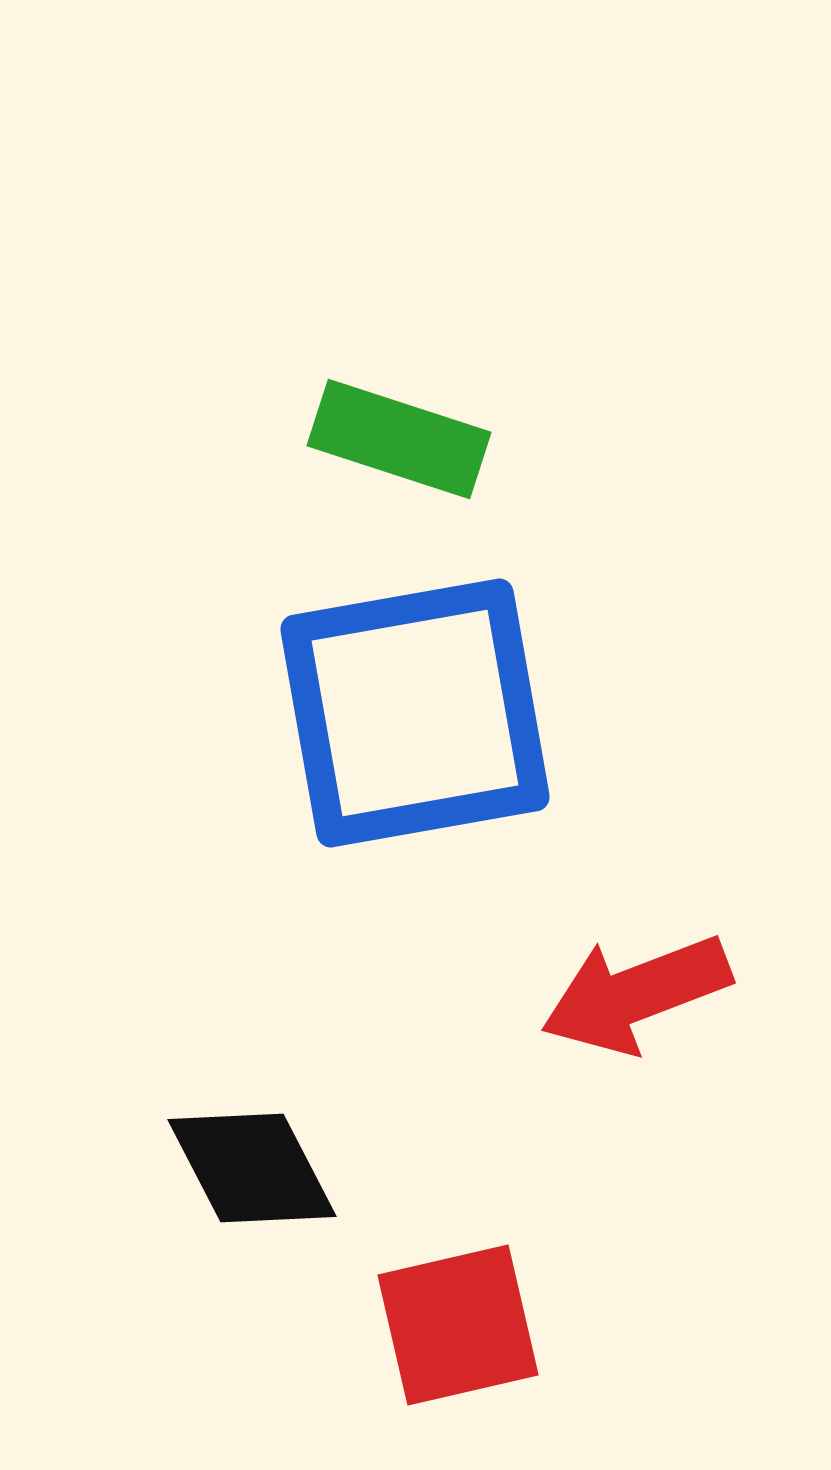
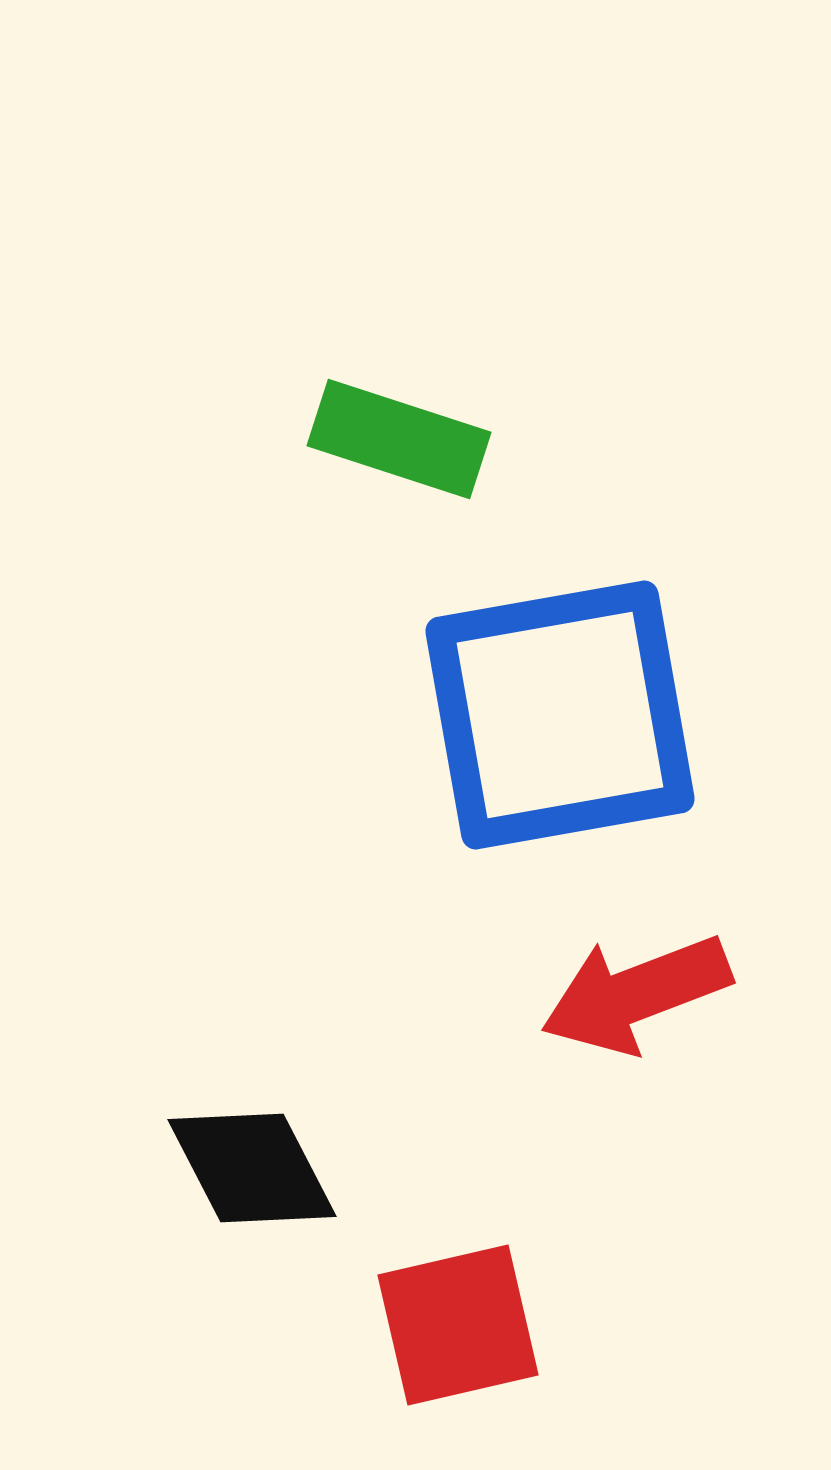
blue square: moved 145 px right, 2 px down
